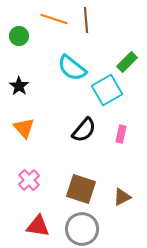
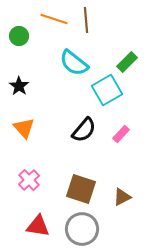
cyan semicircle: moved 2 px right, 5 px up
pink rectangle: rotated 30 degrees clockwise
